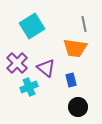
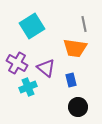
purple cross: rotated 15 degrees counterclockwise
cyan cross: moved 1 px left
